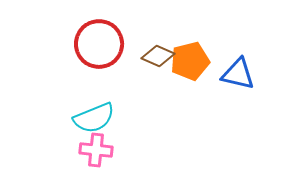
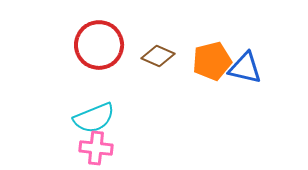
red circle: moved 1 px down
orange pentagon: moved 22 px right
blue triangle: moved 7 px right, 6 px up
pink cross: moved 2 px up
